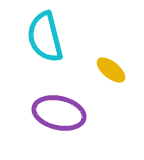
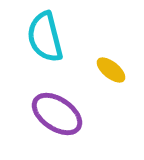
purple ellipse: moved 2 px left, 1 px down; rotated 21 degrees clockwise
